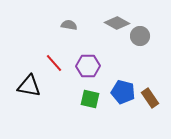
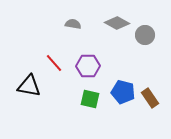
gray semicircle: moved 4 px right, 1 px up
gray circle: moved 5 px right, 1 px up
